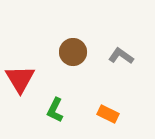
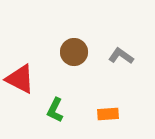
brown circle: moved 1 px right
red triangle: rotated 32 degrees counterclockwise
orange rectangle: rotated 30 degrees counterclockwise
